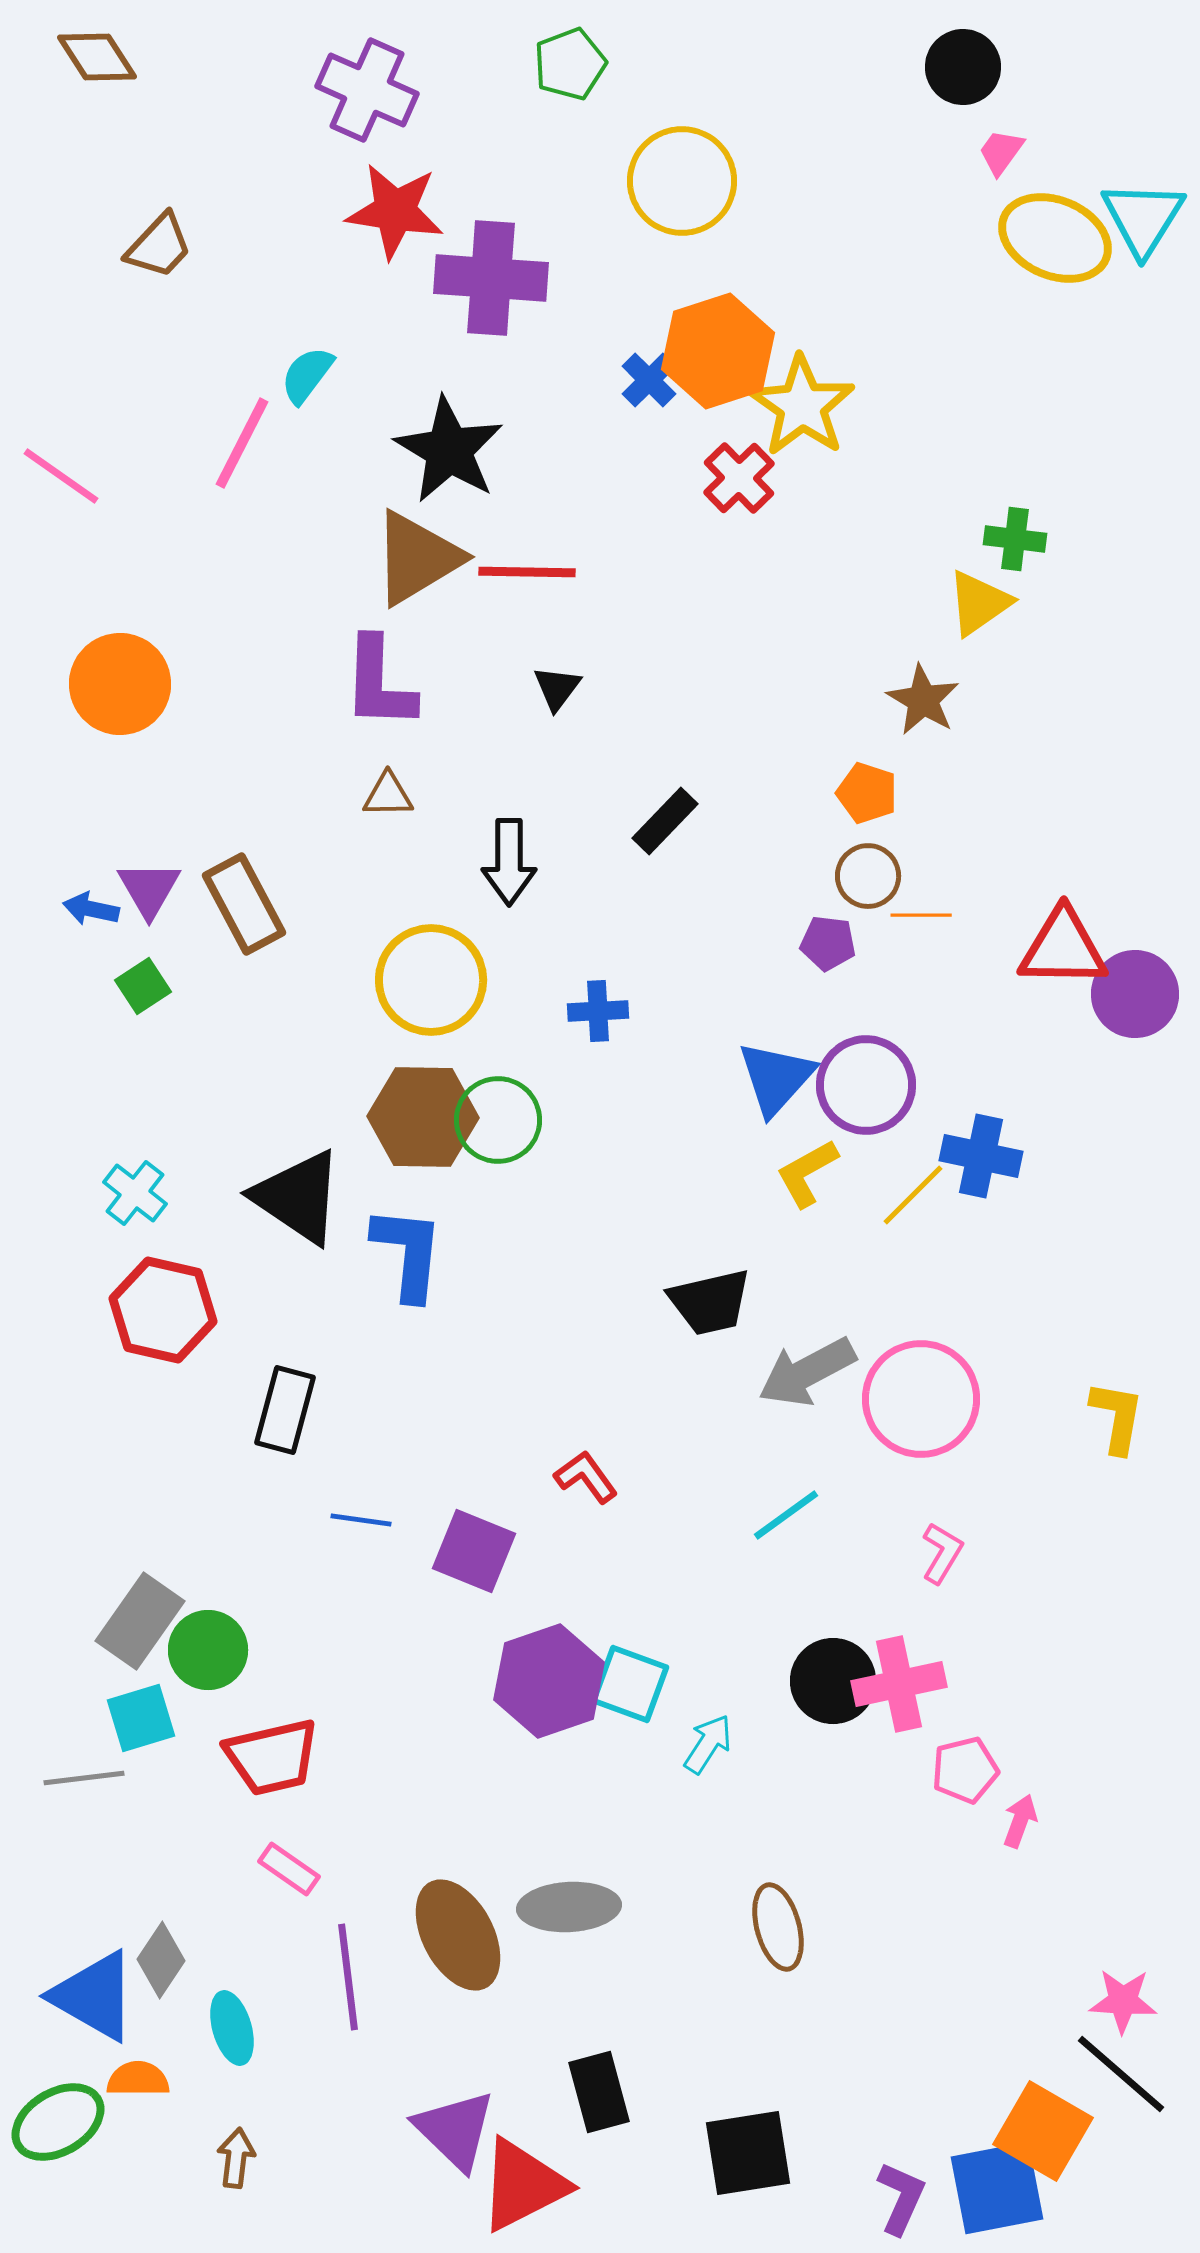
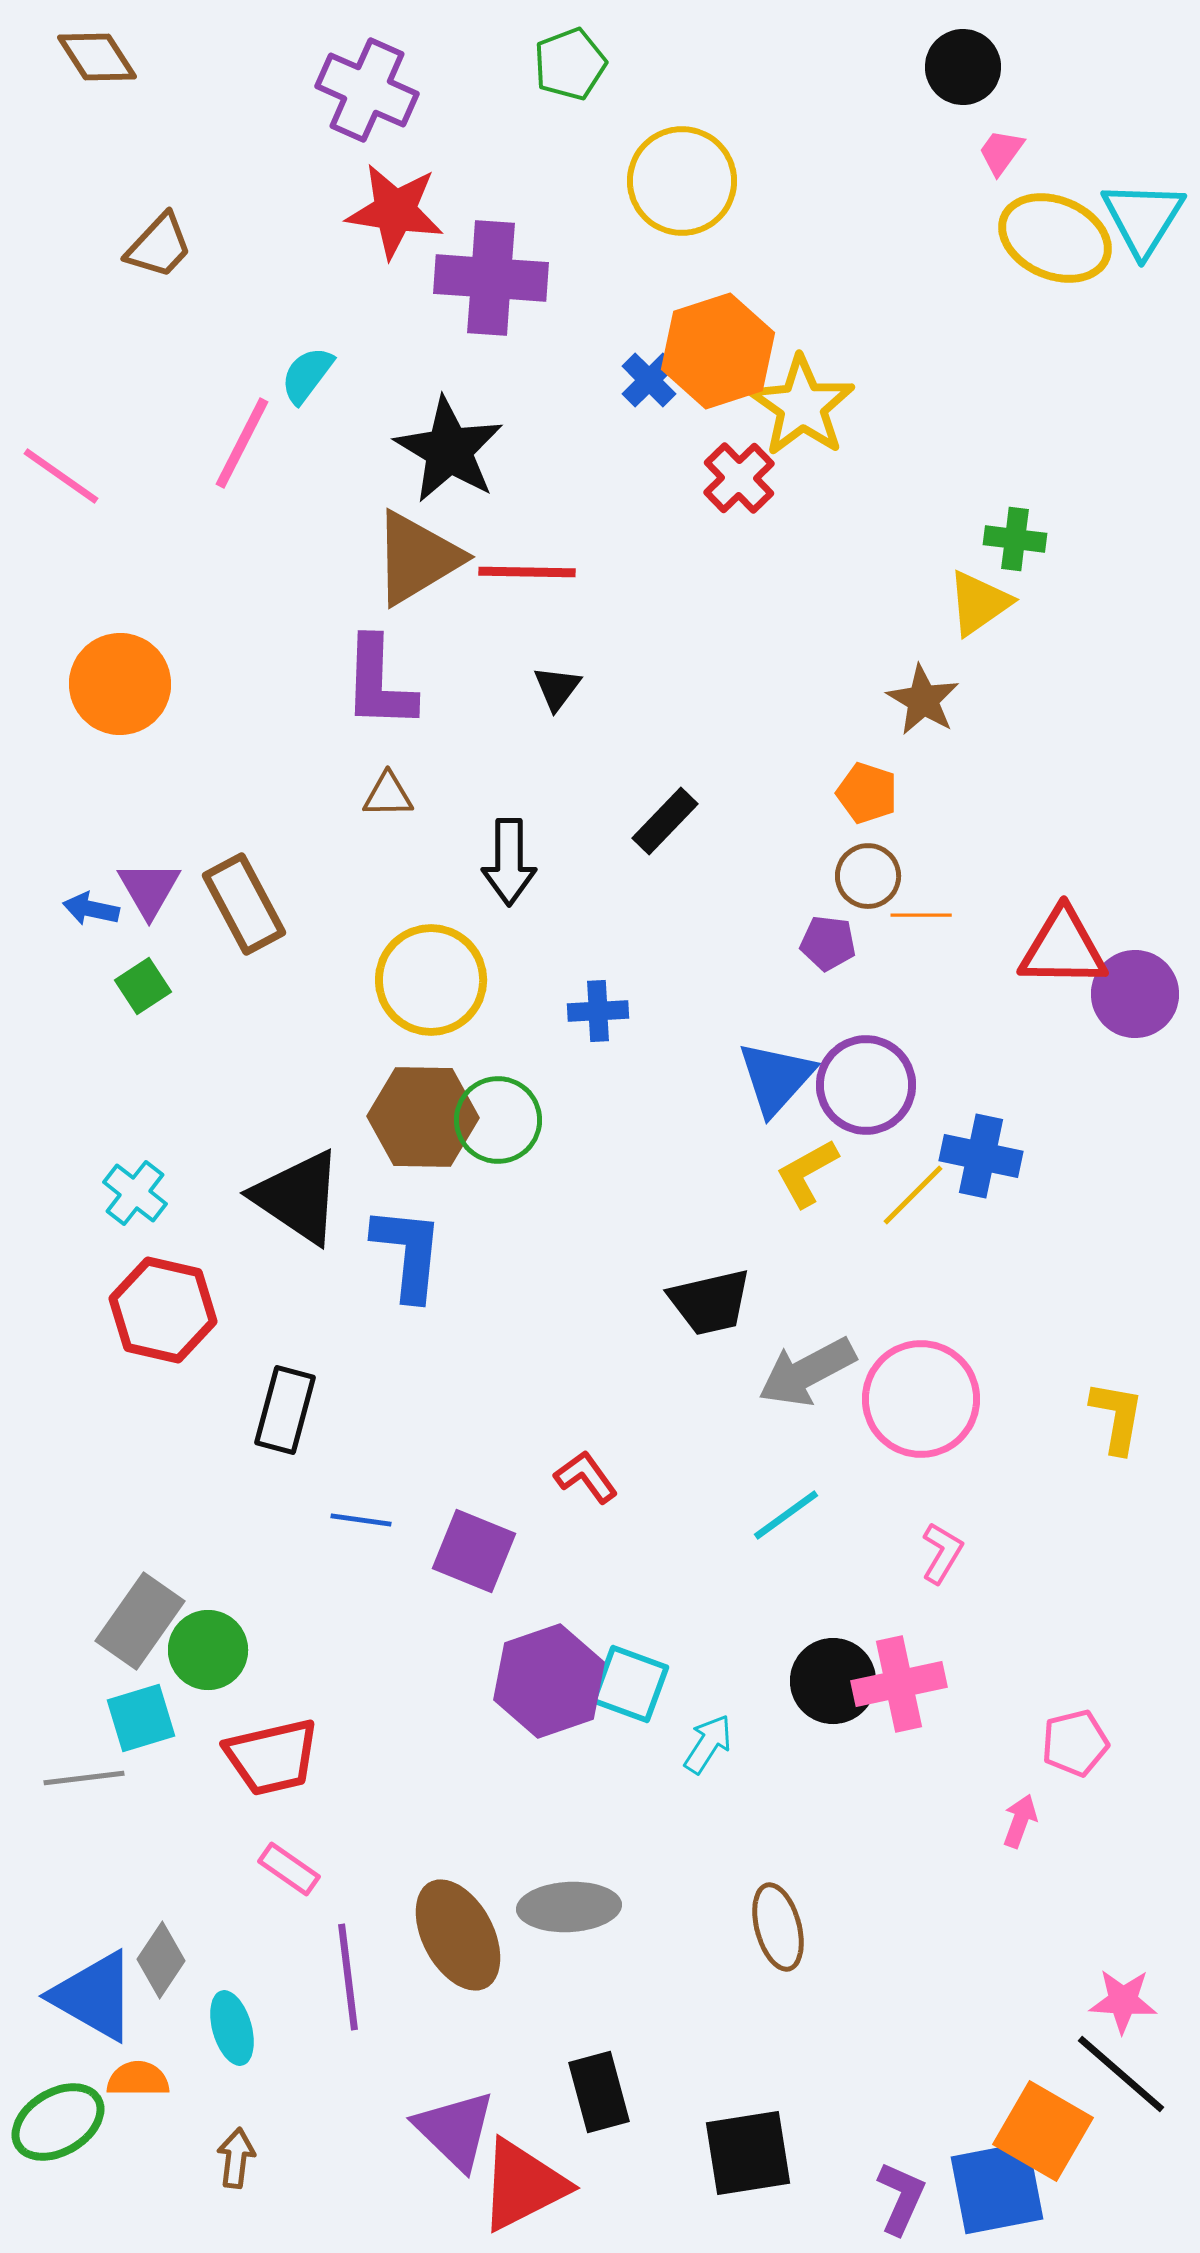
pink pentagon at (965, 1770): moved 110 px right, 27 px up
